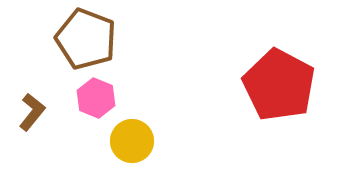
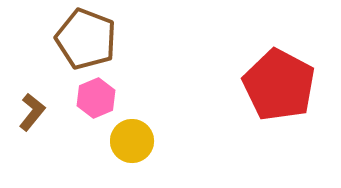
pink hexagon: rotated 15 degrees clockwise
